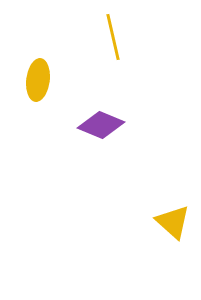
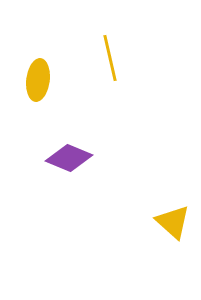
yellow line: moved 3 px left, 21 px down
purple diamond: moved 32 px left, 33 px down
